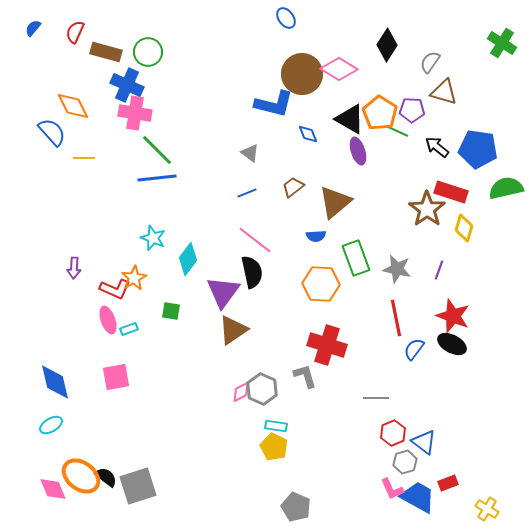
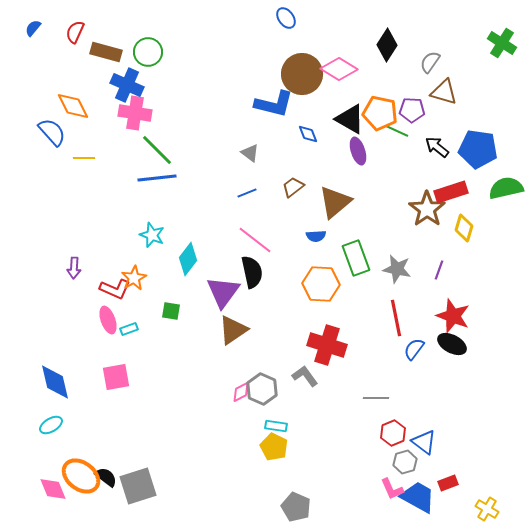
orange pentagon at (380, 113): rotated 20 degrees counterclockwise
red rectangle at (451, 192): rotated 36 degrees counterclockwise
cyan star at (153, 238): moved 1 px left, 3 px up
gray L-shape at (305, 376): rotated 20 degrees counterclockwise
